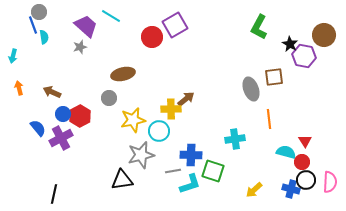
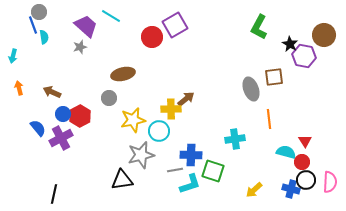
gray line at (173, 171): moved 2 px right, 1 px up
